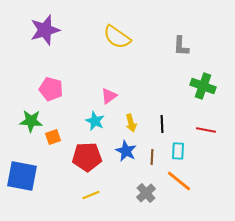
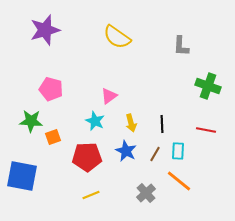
green cross: moved 5 px right
brown line: moved 3 px right, 3 px up; rotated 28 degrees clockwise
